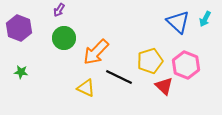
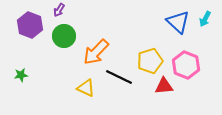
purple hexagon: moved 11 px right, 3 px up
green circle: moved 2 px up
green star: moved 3 px down; rotated 16 degrees counterclockwise
red triangle: rotated 48 degrees counterclockwise
